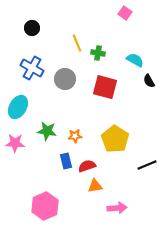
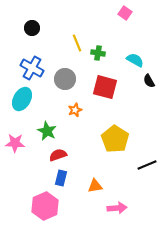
cyan ellipse: moved 4 px right, 8 px up
green star: rotated 18 degrees clockwise
orange star: moved 26 px up; rotated 16 degrees counterclockwise
blue rectangle: moved 5 px left, 17 px down; rotated 28 degrees clockwise
red semicircle: moved 29 px left, 11 px up
